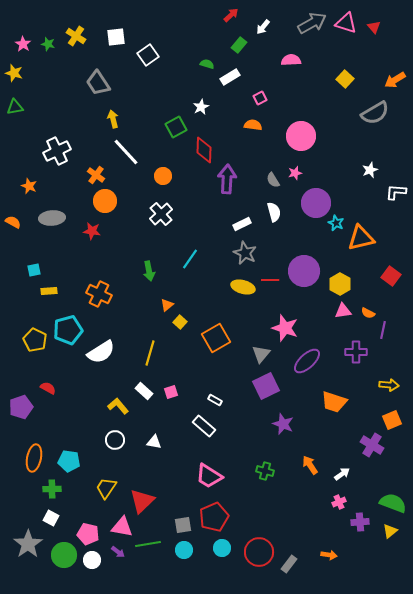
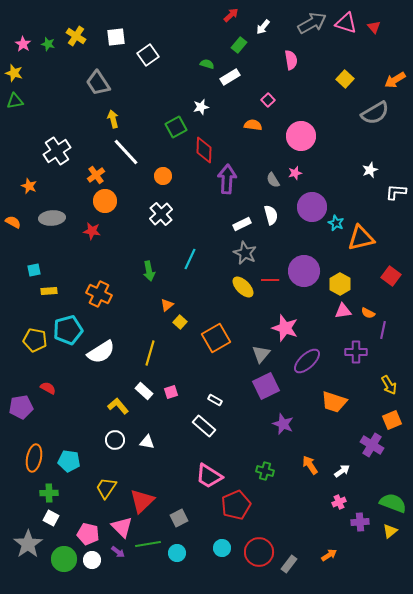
pink semicircle at (291, 60): rotated 84 degrees clockwise
pink square at (260, 98): moved 8 px right, 2 px down; rotated 16 degrees counterclockwise
green triangle at (15, 107): moved 6 px up
white star at (201, 107): rotated 14 degrees clockwise
white cross at (57, 151): rotated 8 degrees counterclockwise
orange cross at (96, 175): rotated 18 degrees clockwise
purple circle at (316, 203): moved 4 px left, 4 px down
white semicircle at (274, 212): moved 3 px left, 3 px down
cyan line at (190, 259): rotated 10 degrees counterclockwise
yellow ellipse at (243, 287): rotated 30 degrees clockwise
yellow pentagon at (35, 340): rotated 15 degrees counterclockwise
yellow arrow at (389, 385): rotated 54 degrees clockwise
purple pentagon at (21, 407): rotated 10 degrees clockwise
white triangle at (154, 442): moved 7 px left
white arrow at (342, 474): moved 3 px up
green cross at (52, 489): moved 3 px left, 4 px down
red pentagon at (214, 517): moved 22 px right, 12 px up
gray square at (183, 525): moved 4 px left, 7 px up; rotated 18 degrees counterclockwise
pink triangle at (122, 527): rotated 35 degrees clockwise
cyan circle at (184, 550): moved 7 px left, 3 px down
green circle at (64, 555): moved 4 px down
orange arrow at (329, 555): rotated 42 degrees counterclockwise
